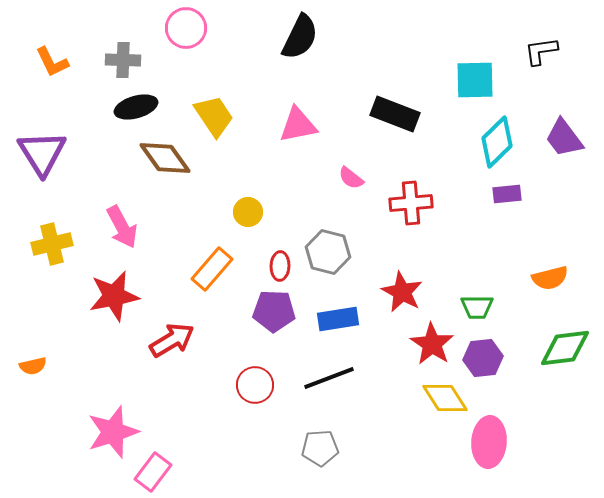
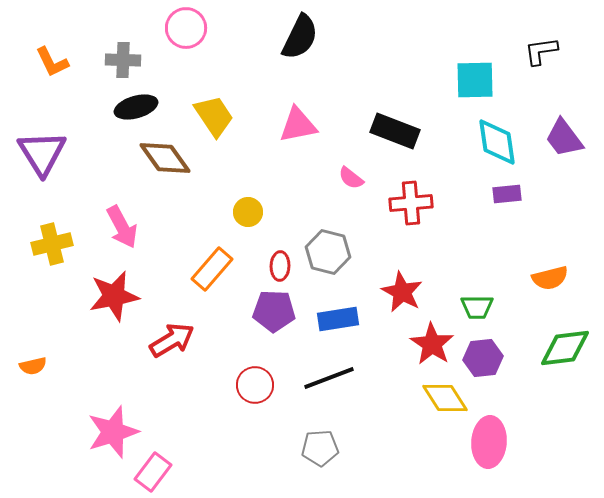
black rectangle at (395, 114): moved 17 px down
cyan diamond at (497, 142): rotated 54 degrees counterclockwise
